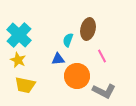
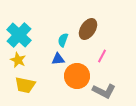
brown ellipse: rotated 20 degrees clockwise
cyan semicircle: moved 5 px left
pink line: rotated 56 degrees clockwise
